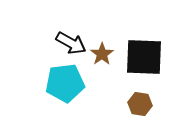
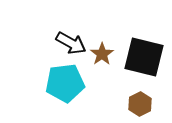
black square: rotated 12 degrees clockwise
brown hexagon: rotated 25 degrees clockwise
